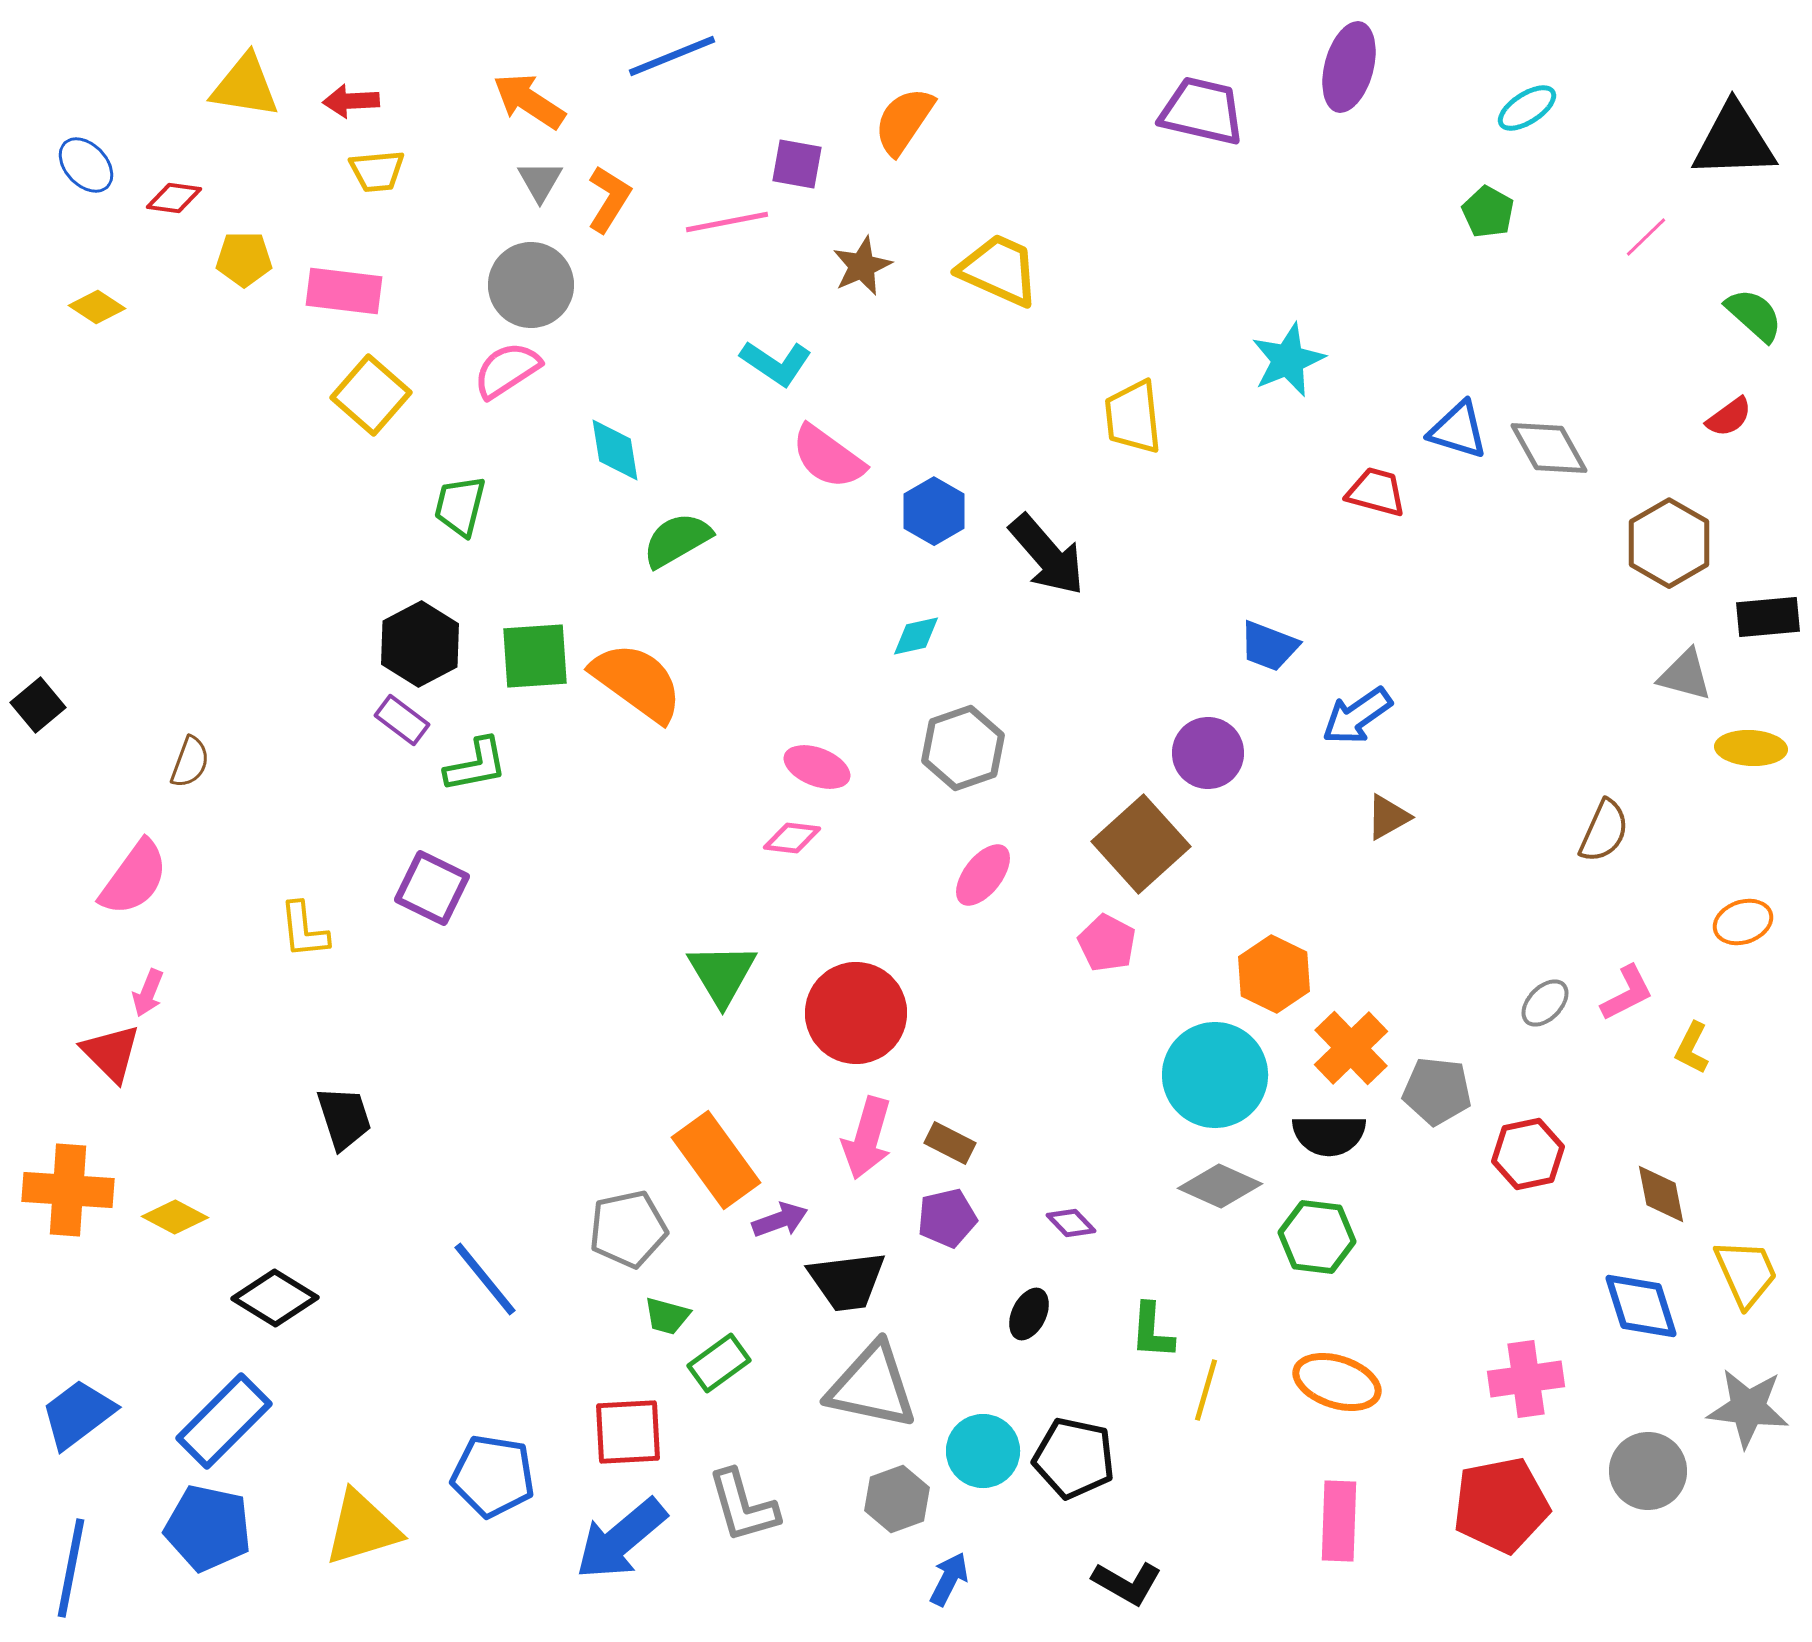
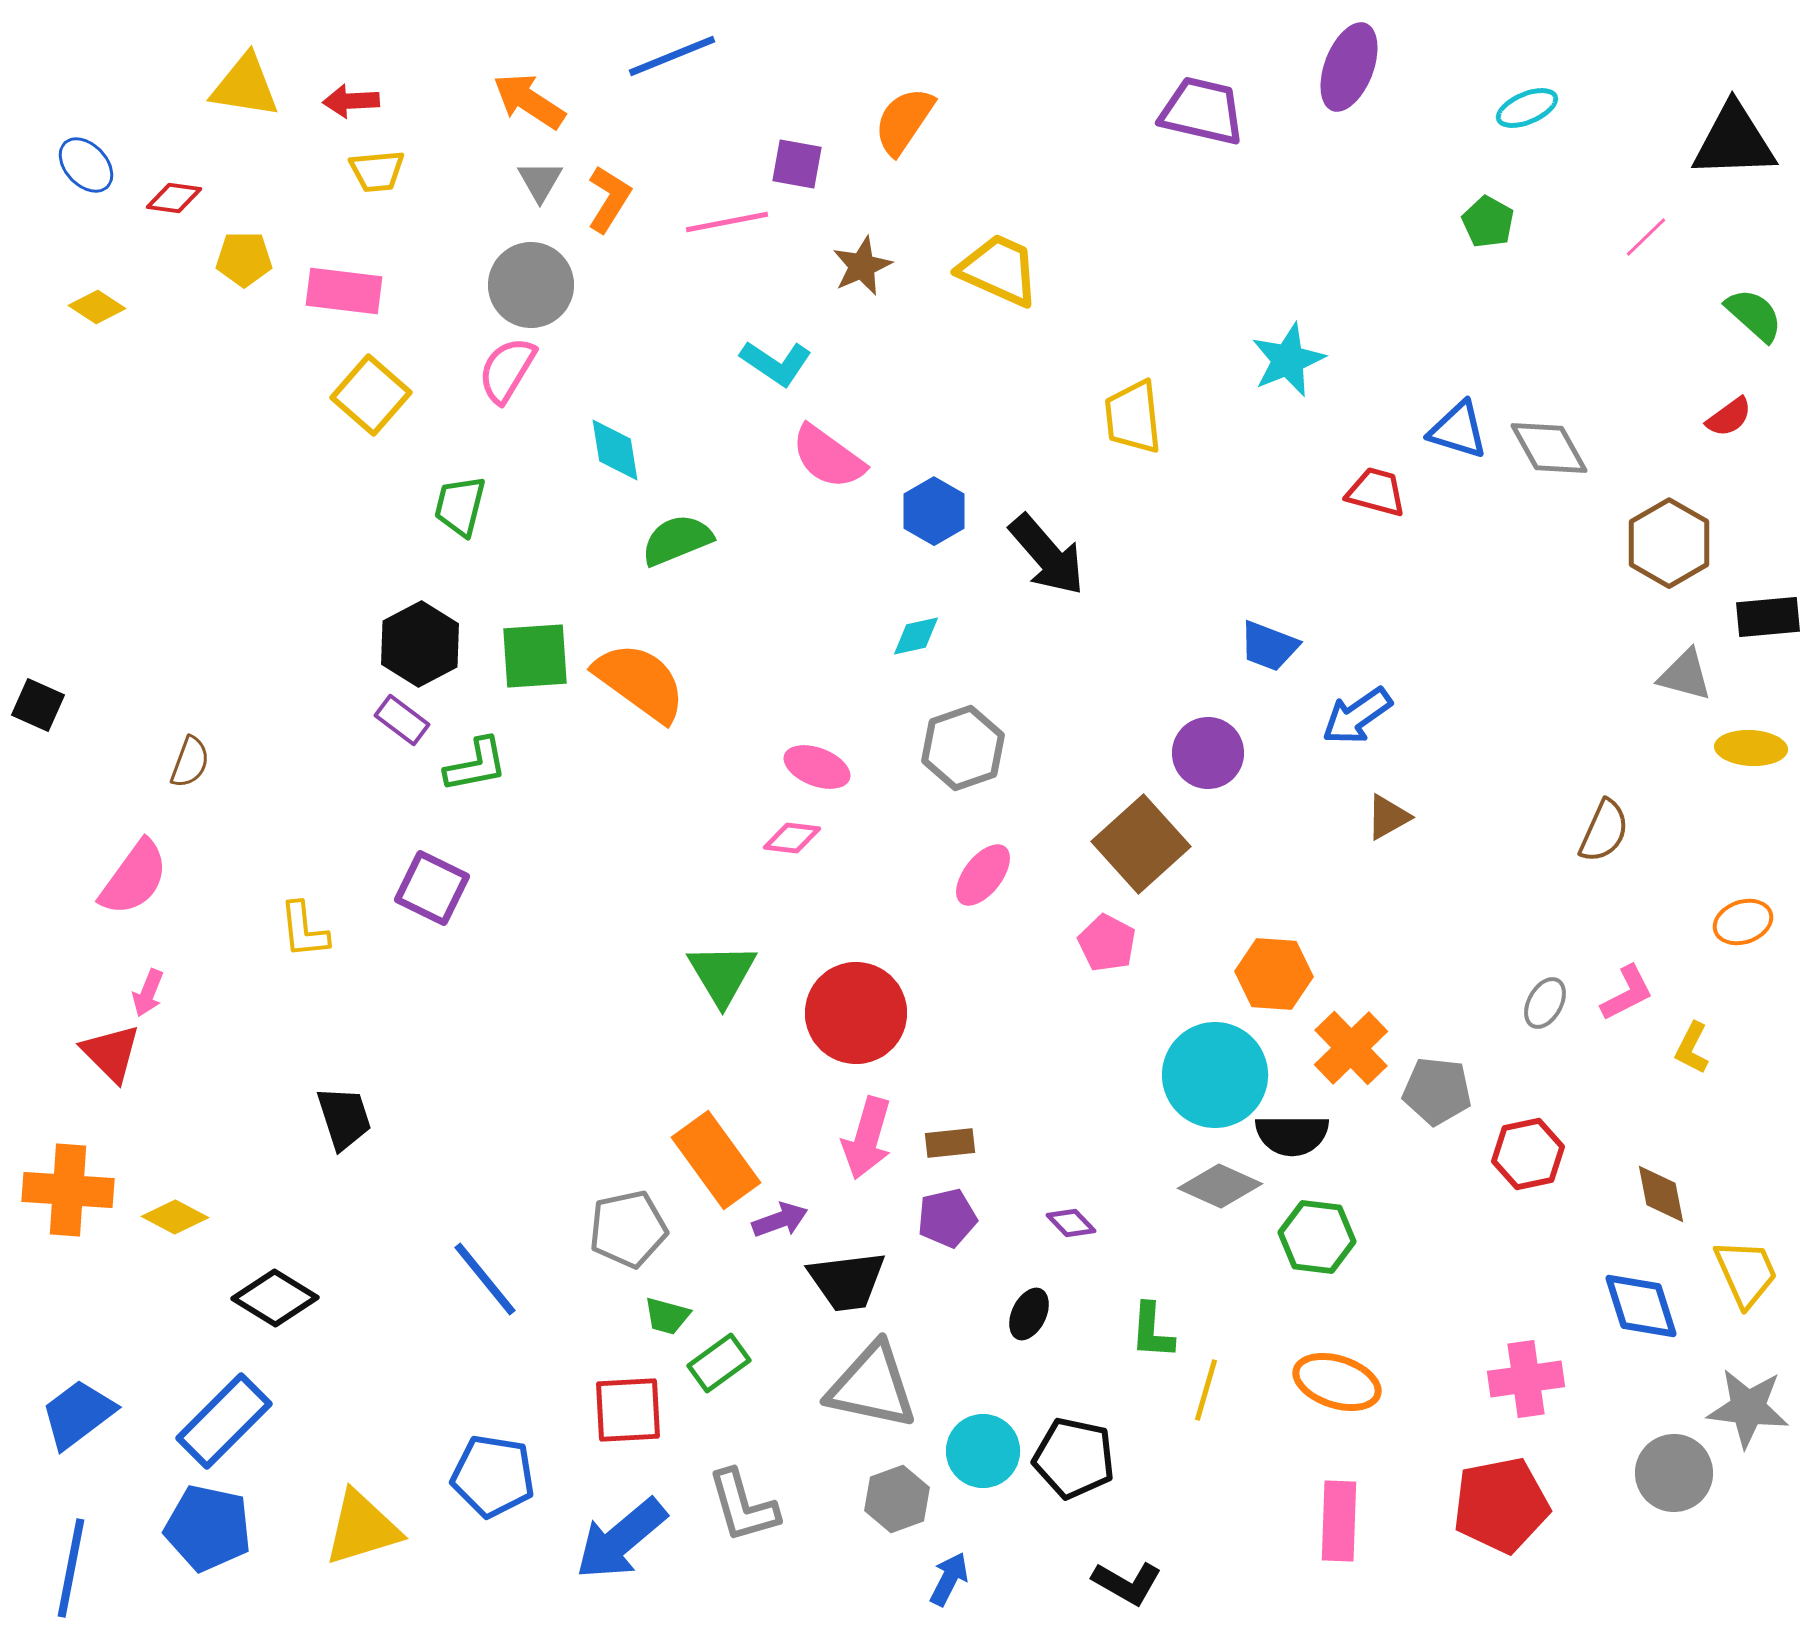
purple ellipse at (1349, 67): rotated 6 degrees clockwise
cyan ellipse at (1527, 108): rotated 10 degrees clockwise
green pentagon at (1488, 212): moved 10 px down
pink semicircle at (507, 370): rotated 26 degrees counterclockwise
green semicircle at (677, 540): rotated 8 degrees clockwise
orange semicircle at (637, 682): moved 3 px right
black square at (38, 705): rotated 26 degrees counterclockwise
orange hexagon at (1274, 974): rotated 22 degrees counterclockwise
gray ellipse at (1545, 1003): rotated 15 degrees counterclockwise
black semicircle at (1329, 1135): moved 37 px left
brown rectangle at (950, 1143): rotated 33 degrees counterclockwise
red square at (628, 1432): moved 22 px up
gray circle at (1648, 1471): moved 26 px right, 2 px down
